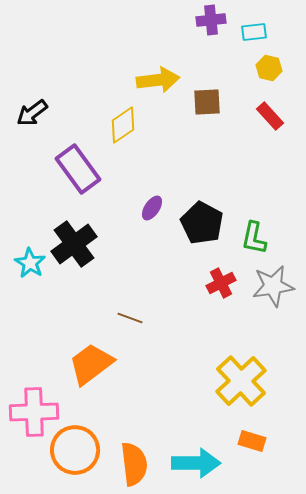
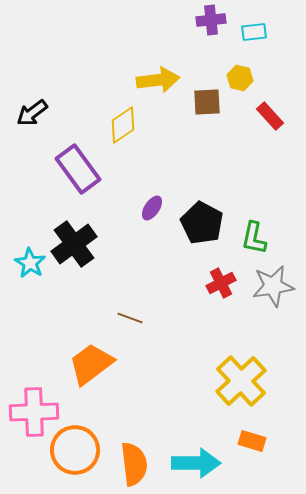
yellow hexagon: moved 29 px left, 10 px down
